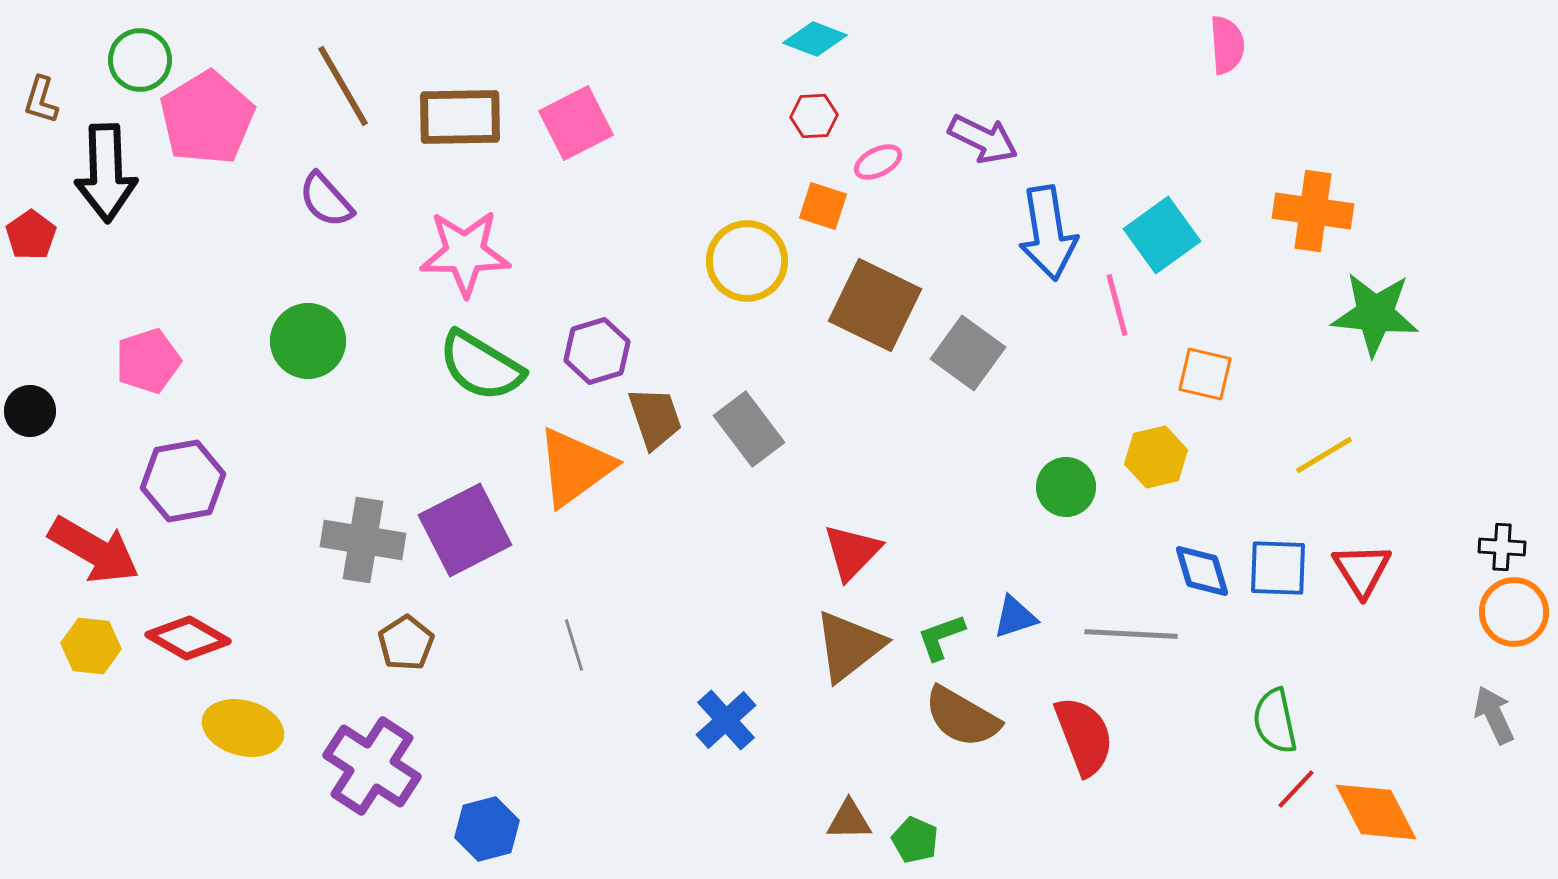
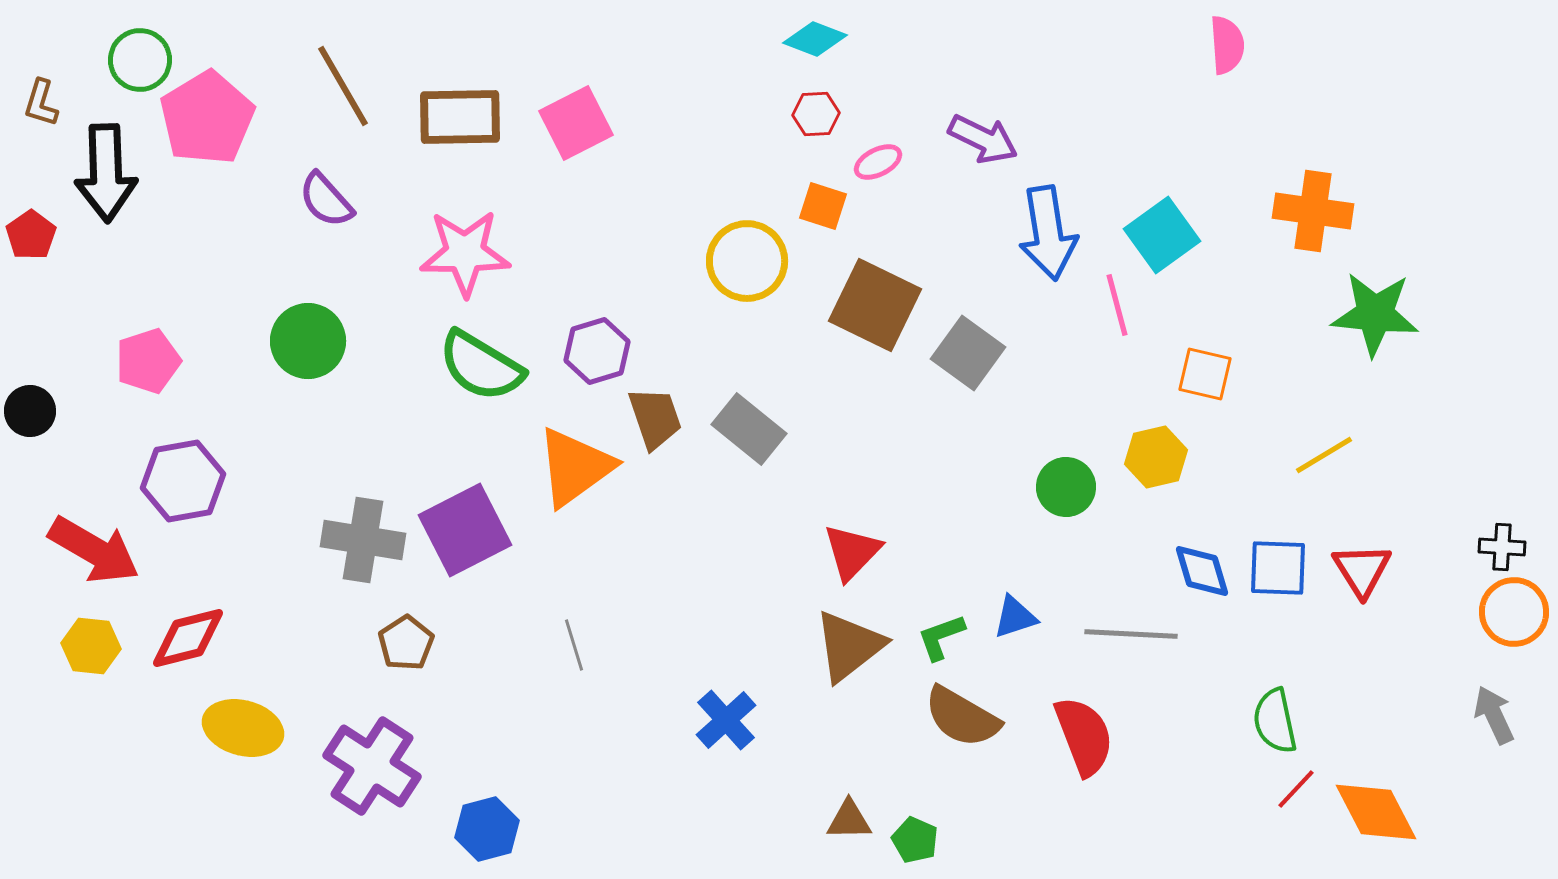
brown L-shape at (41, 100): moved 3 px down
red hexagon at (814, 116): moved 2 px right, 2 px up
gray rectangle at (749, 429): rotated 14 degrees counterclockwise
red diamond at (188, 638): rotated 44 degrees counterclockwise
